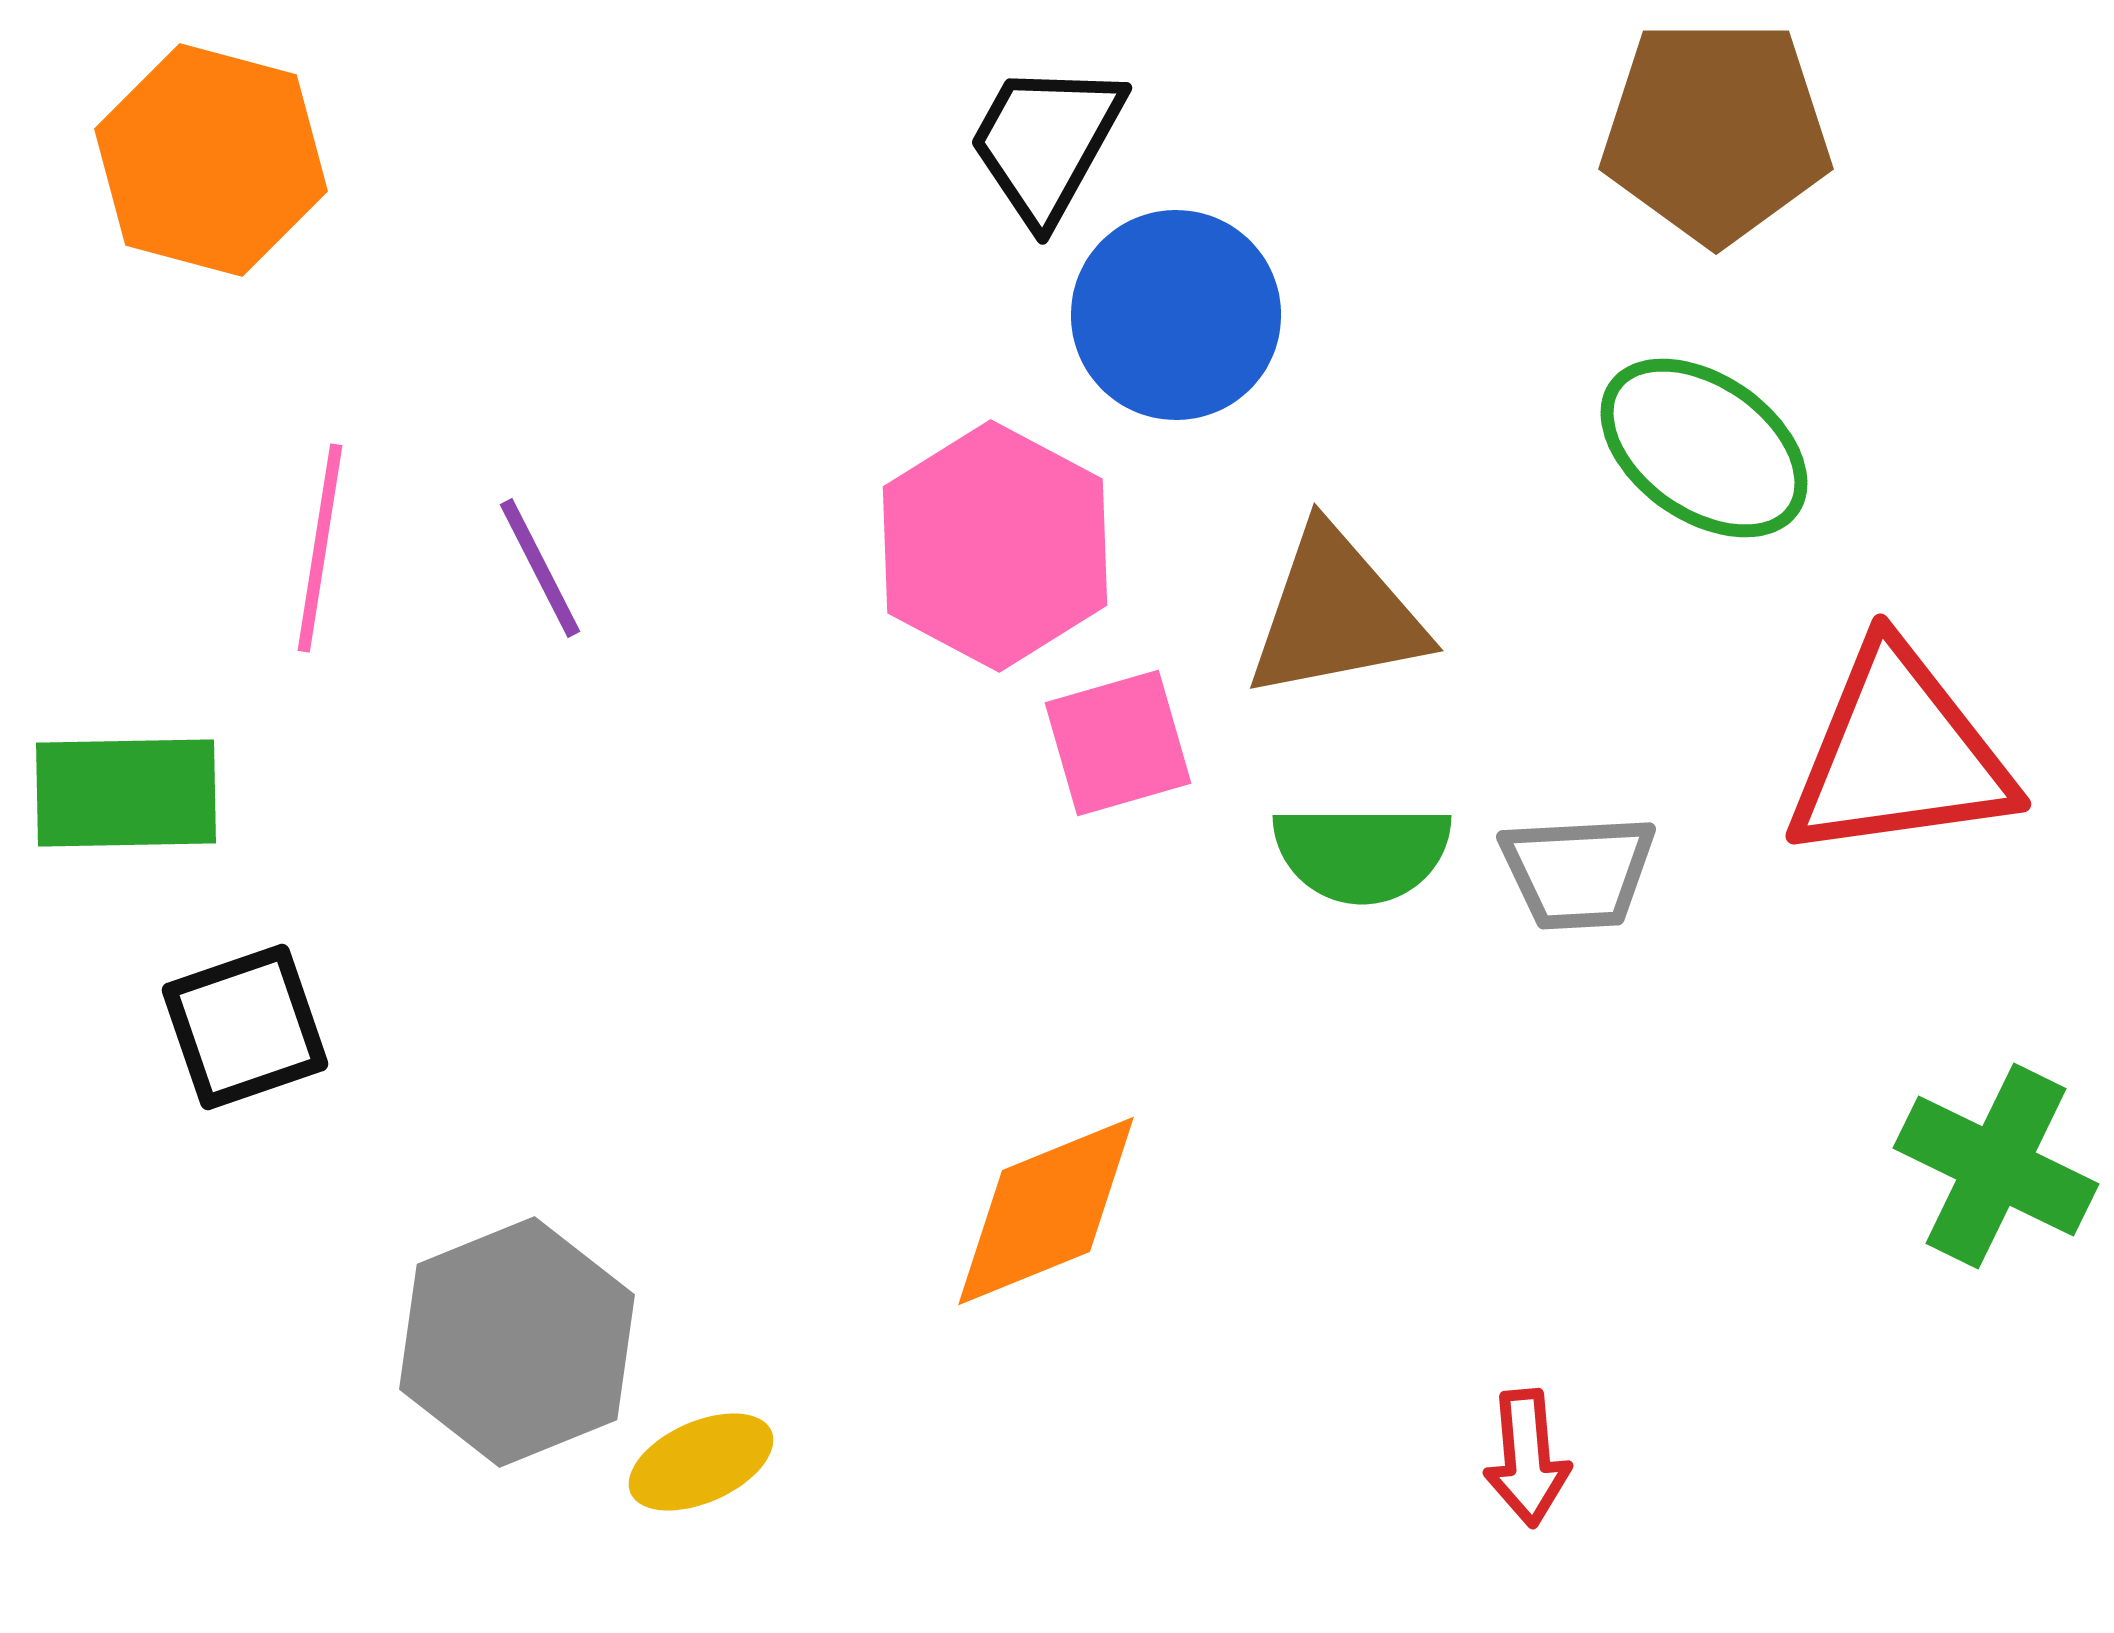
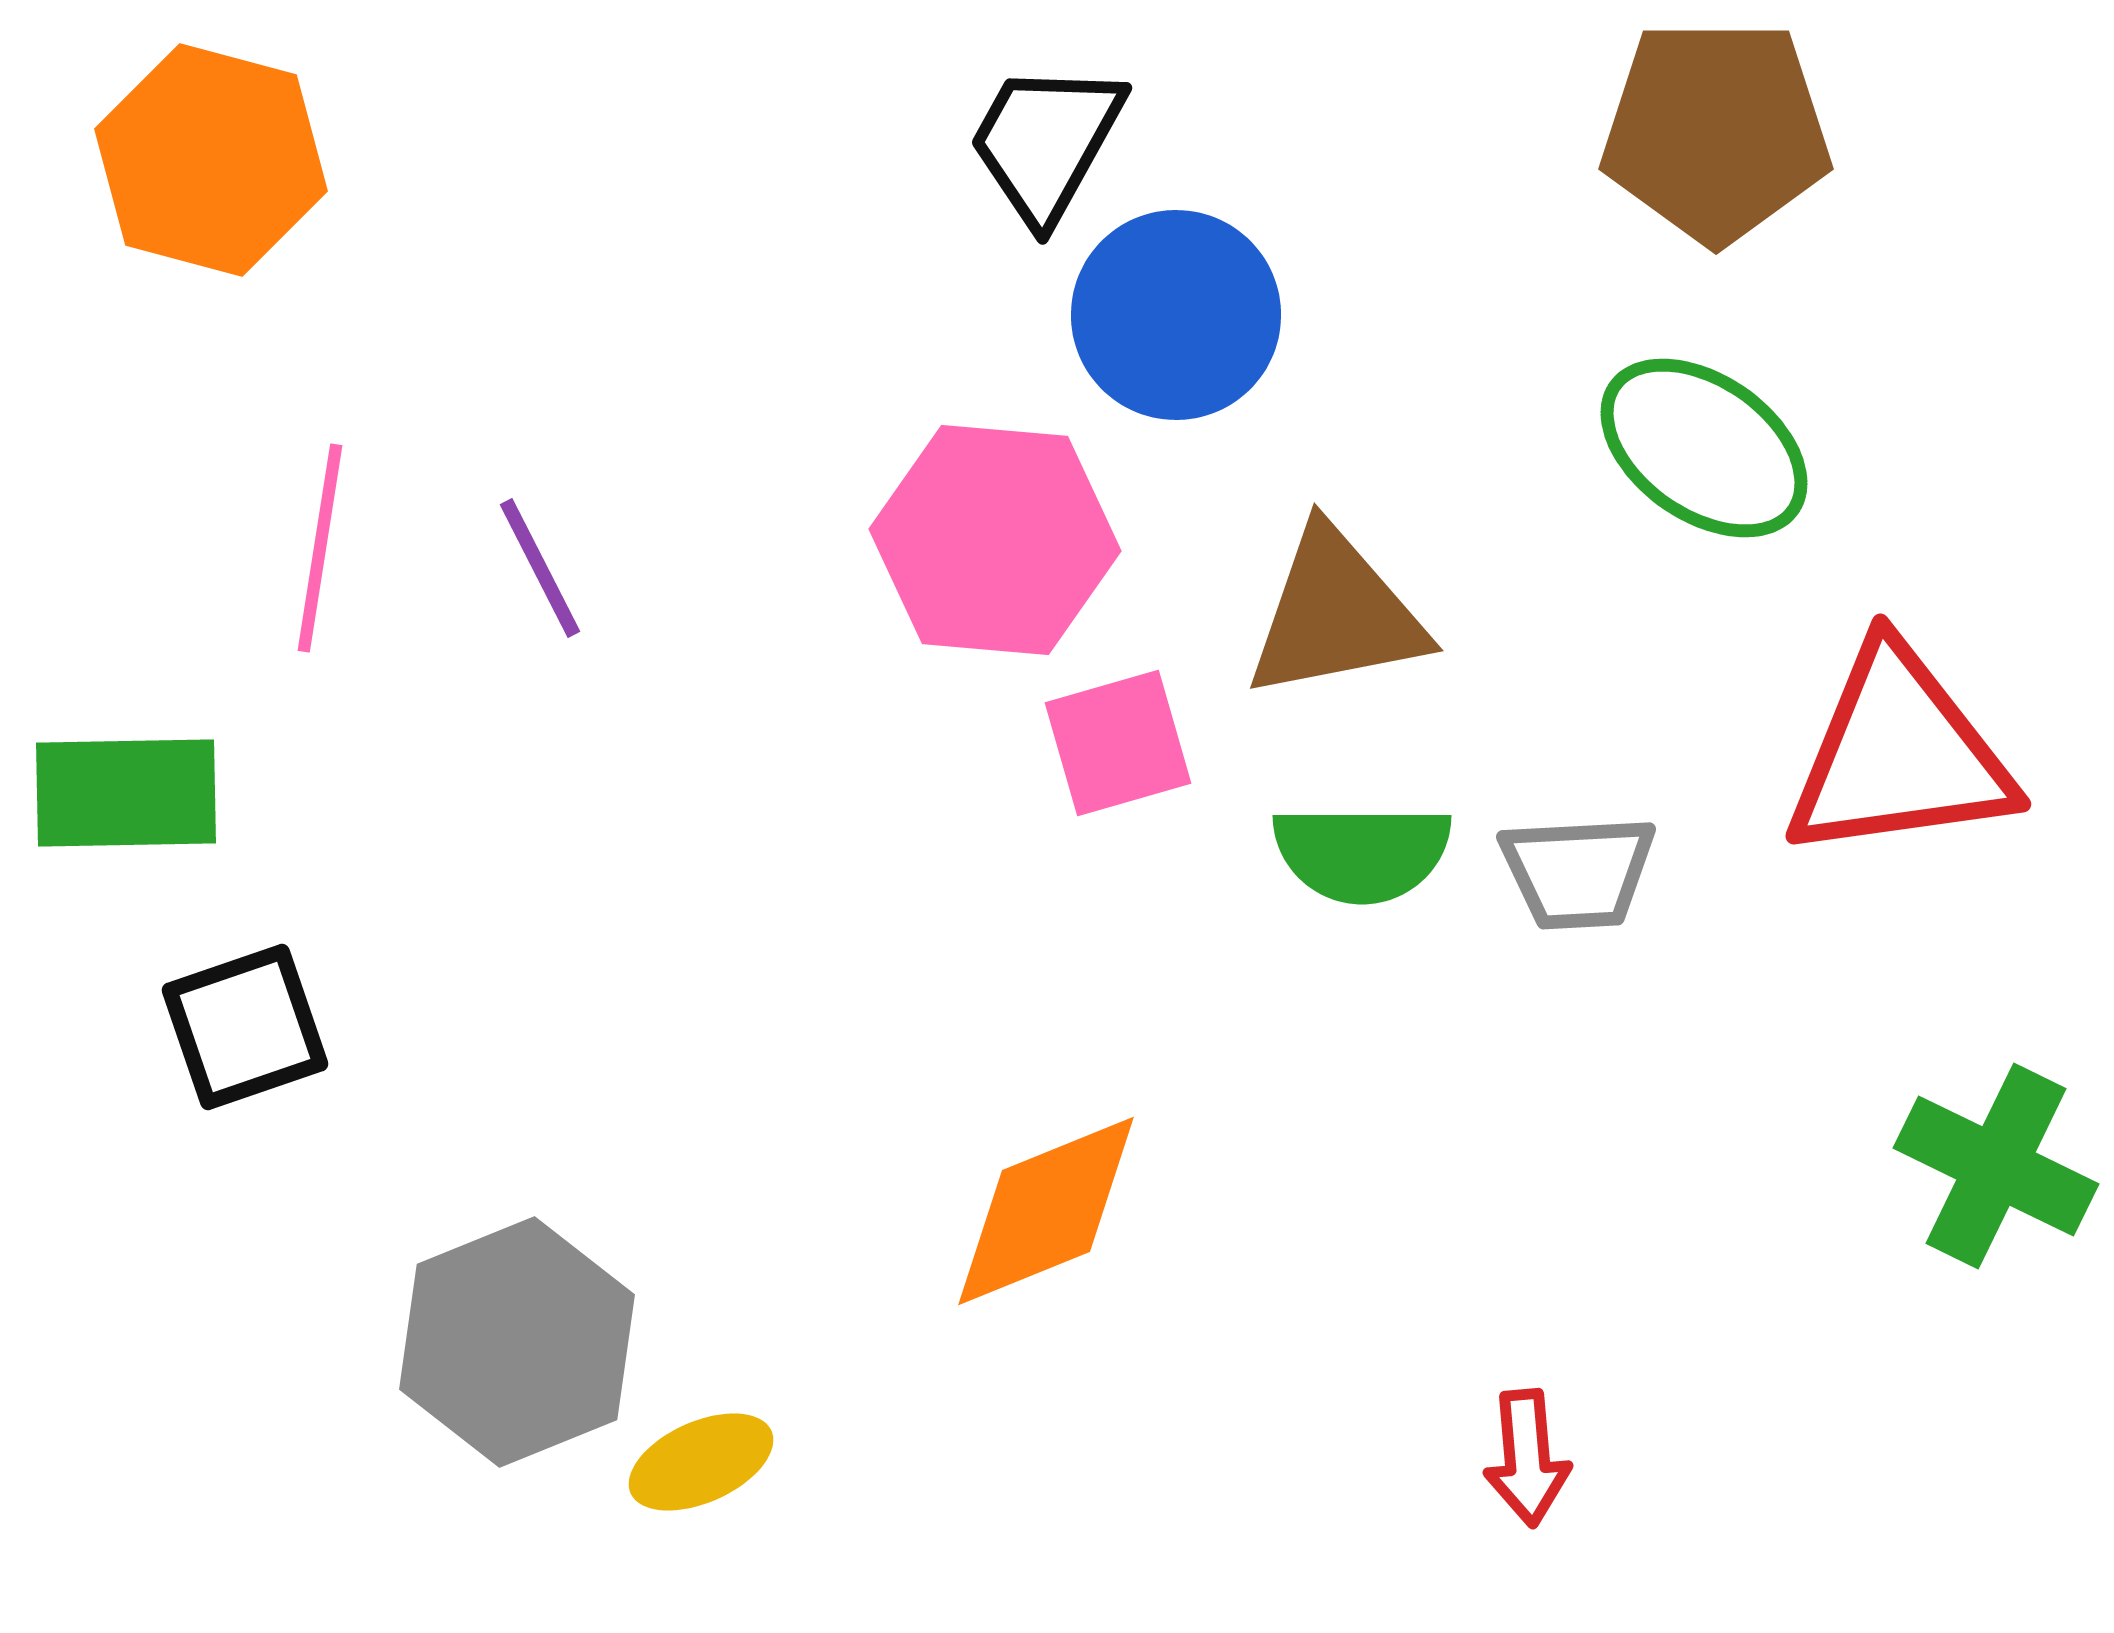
pink hexagon: moved 6 px up; rotated 23 degrees counterclockwise
